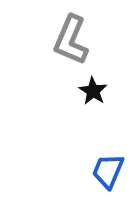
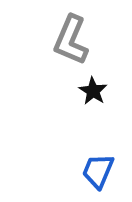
blue trapezoid: moved 10 px left
